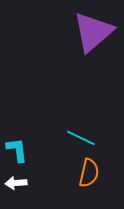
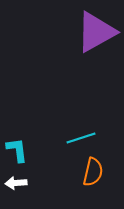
purple triangle: moved 3 px right; rotated 12 degrees clockwise
cyan line: rotated 44 degrees counterclockwise
orange semicircle: moved 4 px right, 1 px up
